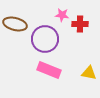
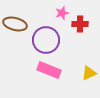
pink star: moved 2 px up; rotated 24 degrees counterclockwise
purple circle: moved 1 px right, 1 px down
yellow triangle: rotated 35 degrees counterclockwise
